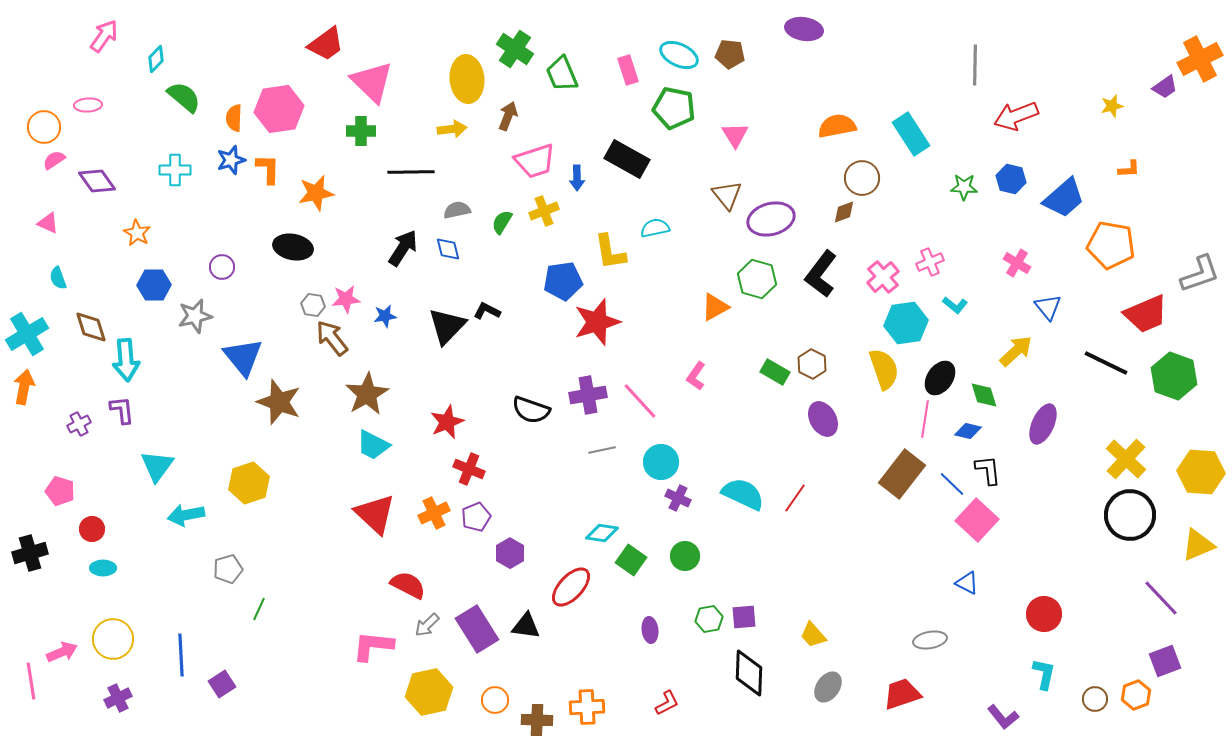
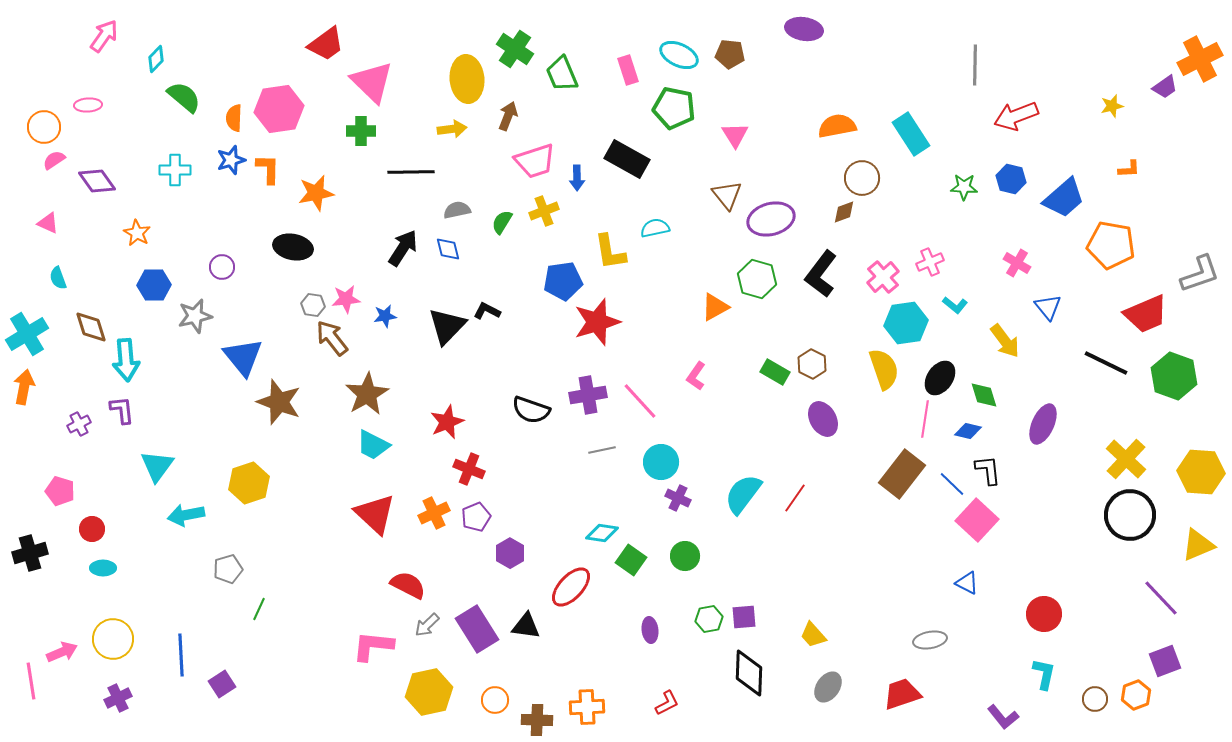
yellow arrow at (1016, 351): moved 11 px left, 10 px up; rotated 96 degrees clockwise
cyan semicircle at (743, 494): rotated 78 degrees counterclockwise
